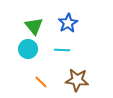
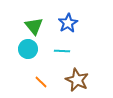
cyan line: moved 1 px down
brown star: rotated 20 degrees clockwise
